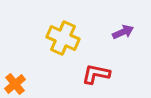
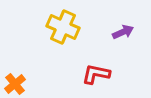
yellow cross: moved 11 px up
